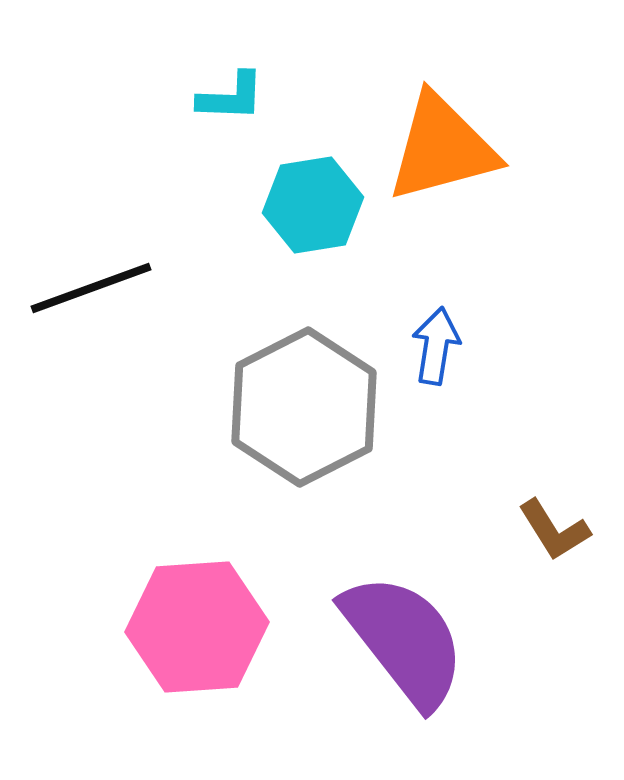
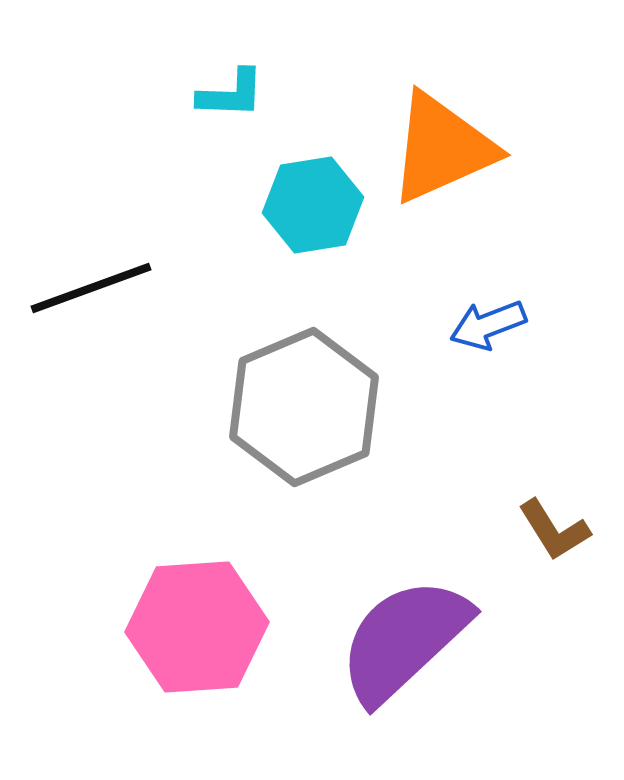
cyan L-shape: moved 3 px up
orange triangle: rotated 9 degrees counterclockwise
blue arrow: moved 52 px right, 21 px up; rotated 120 degrees counterclockwise
gray hexagon: rotated 4 degrees clockwise
purple semicircle: rotated 95 degrees counterclockwise
